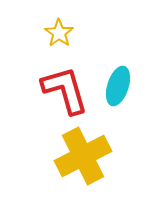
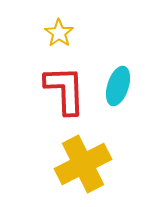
red L-shape: rotated 14 degrees clockwise
yellow cross: moved 8 px down
